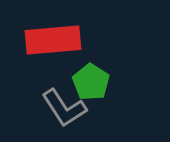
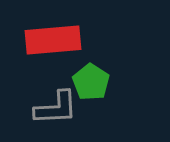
gray L-shape: moved 8 px left; rotated 60 degrees counterclockwise
